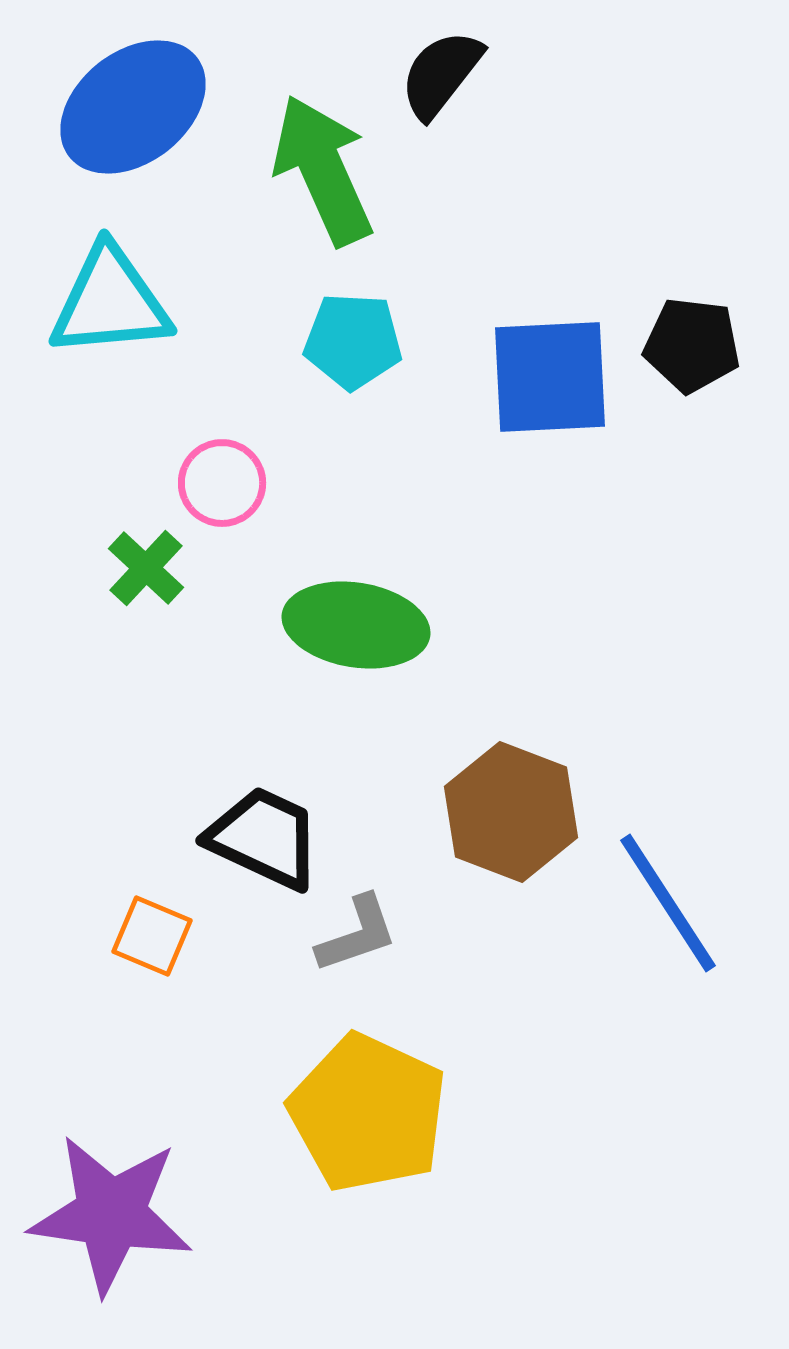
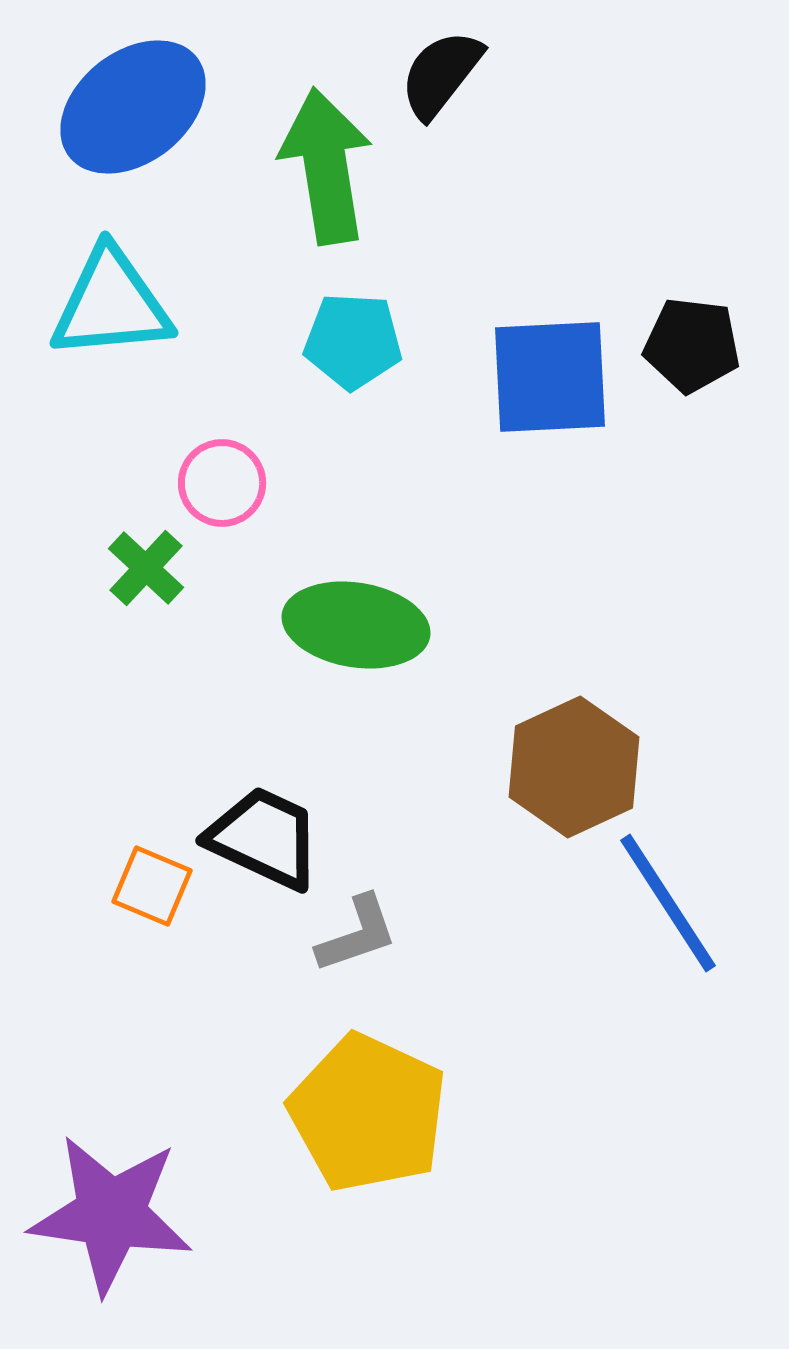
green arrow: moved 3 px right, 4 px up; rotated 15 degrees clockwise
cyan triangle: moved 1 px right, 2 px down
brown hexagon: moved 63 px right, 45 px up; rotated 14 degrees clockwise
orange square: moved 50 px up
